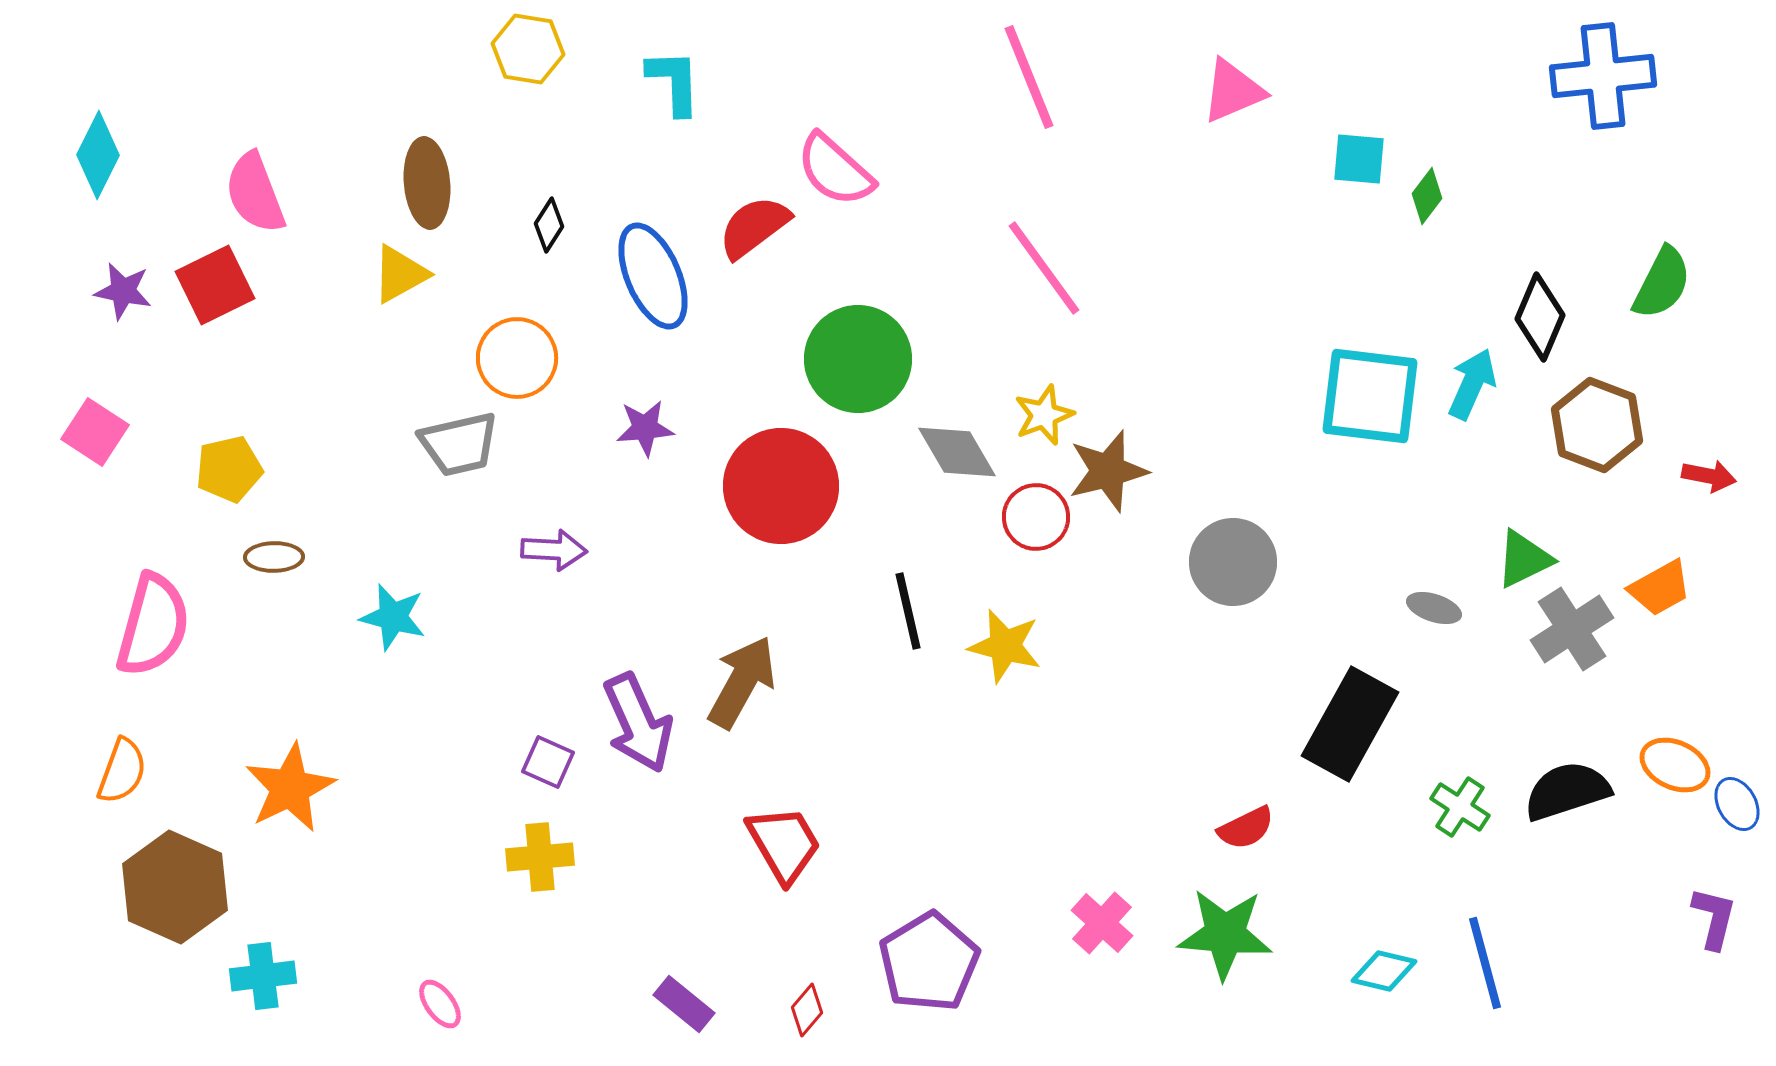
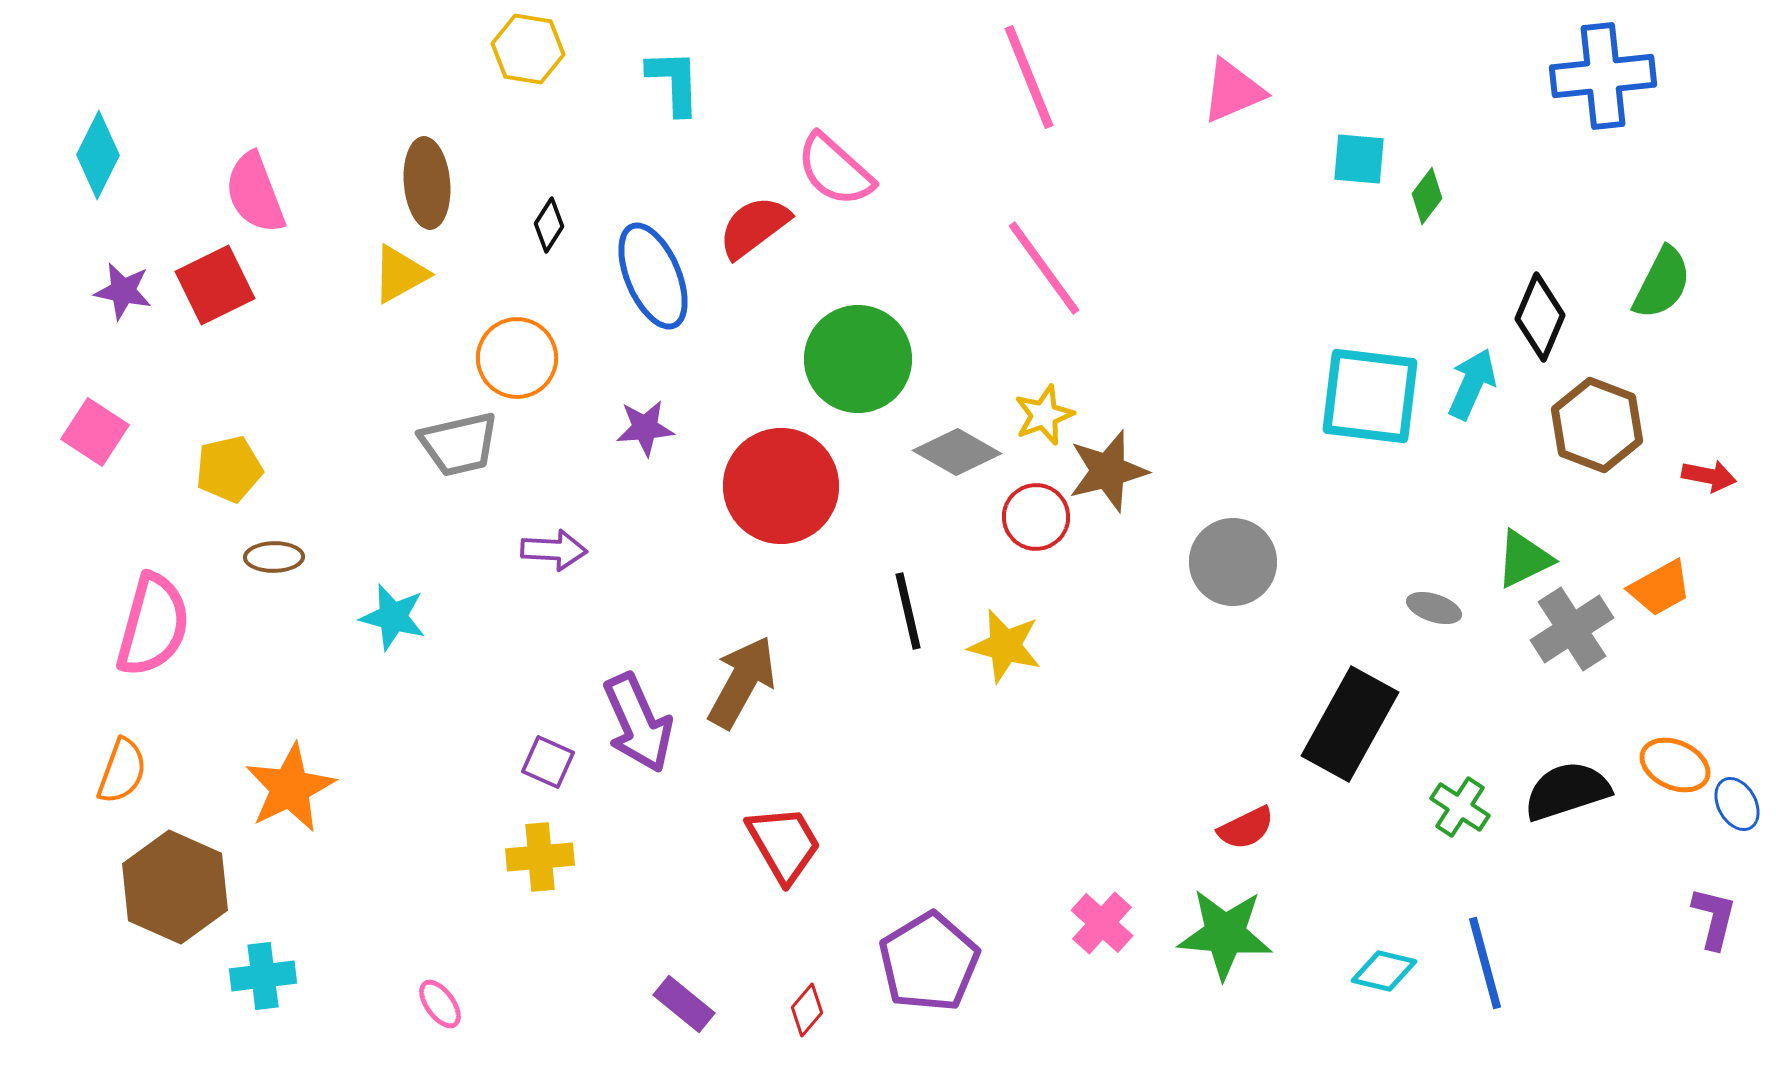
gray diamond at (957, 452): rotated 30 degrees counterclockwise
